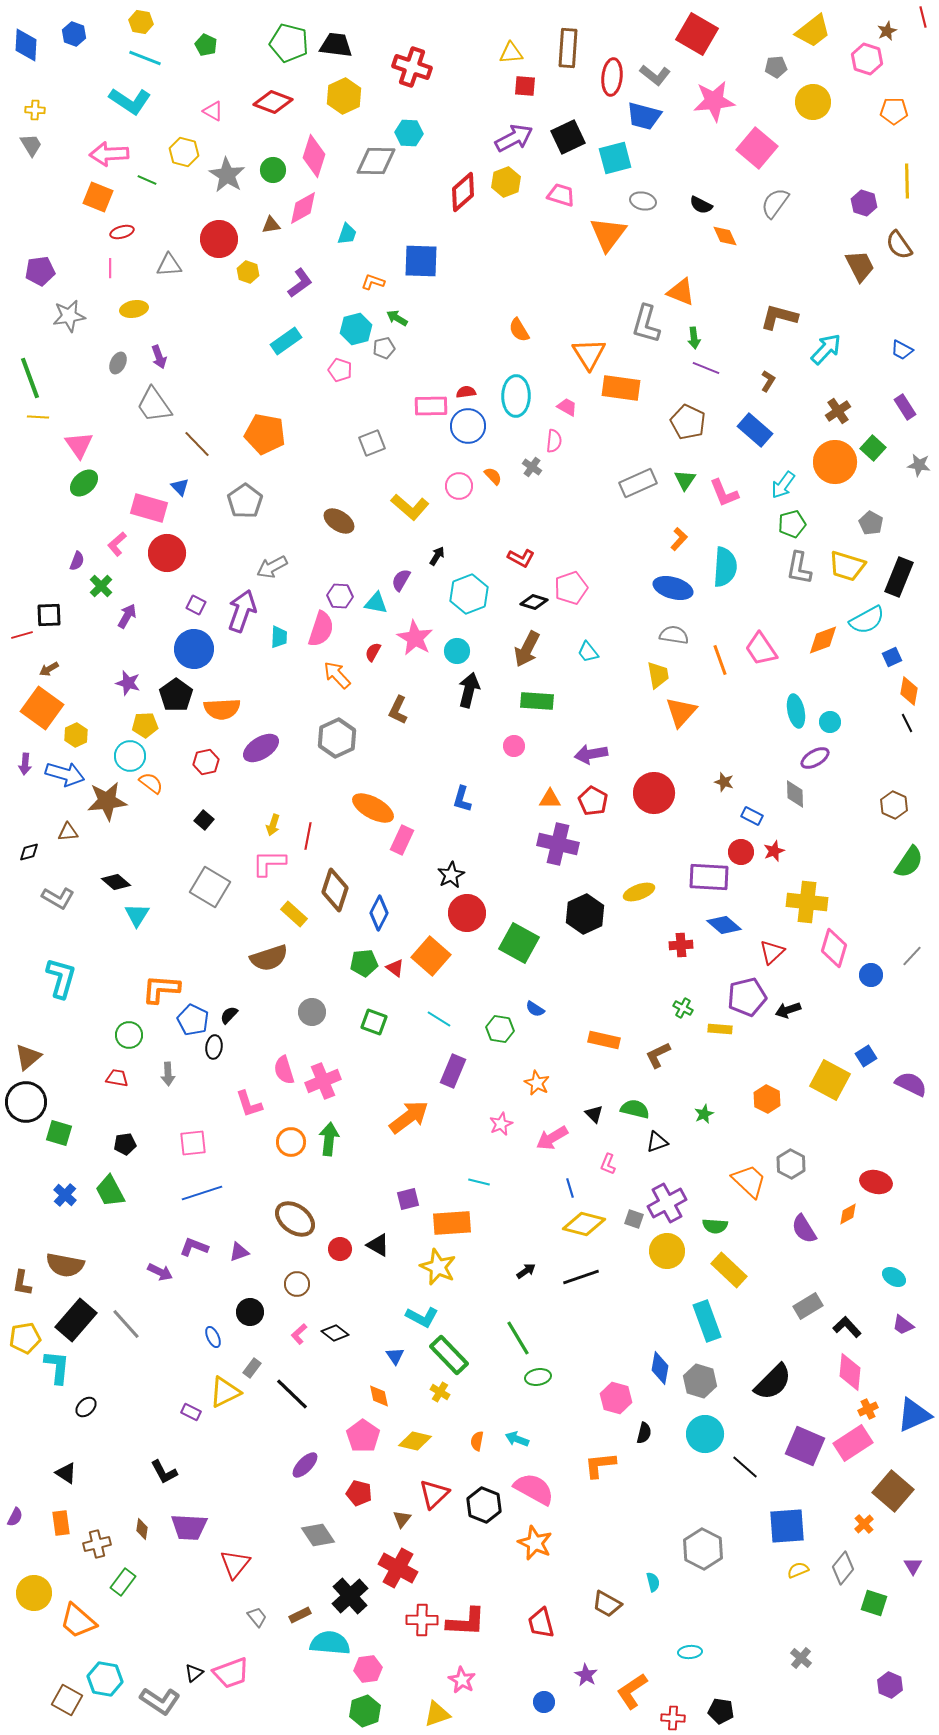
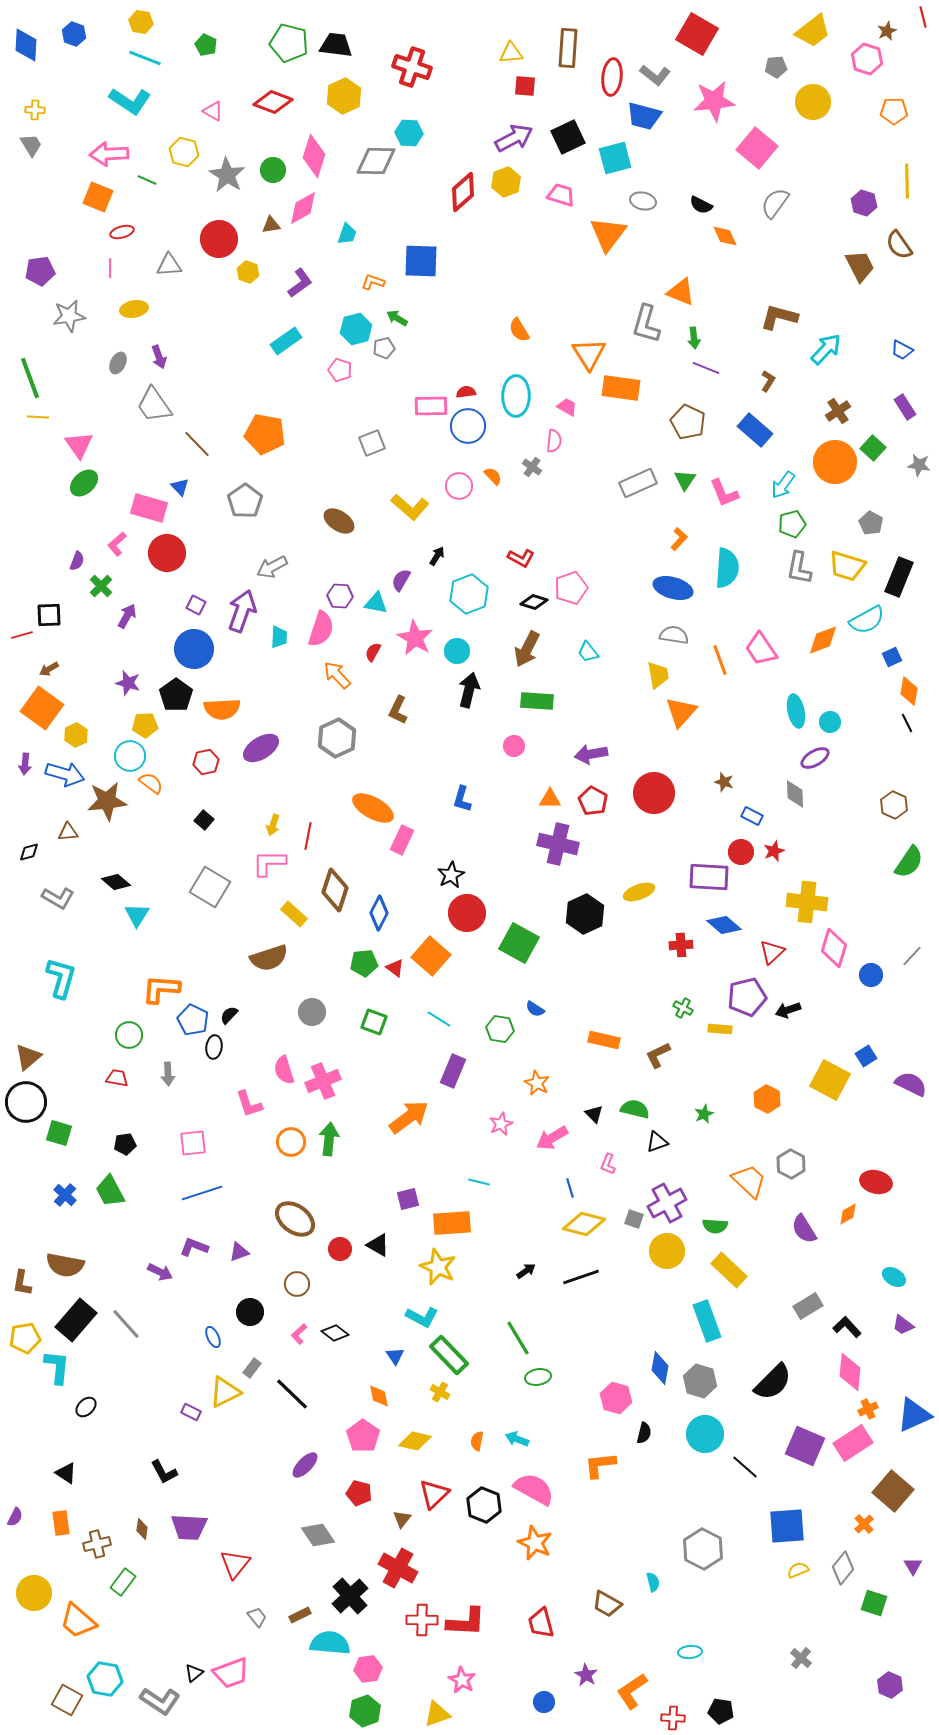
cyan semicircle at (725, 567): moved 2 px right, 1 px down
